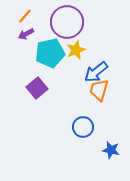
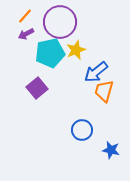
purple circle: moved 7 px left
orange trapezoid: moved 5 px right, 1 px down
blue circle: moved 1 px left, 3 px down
